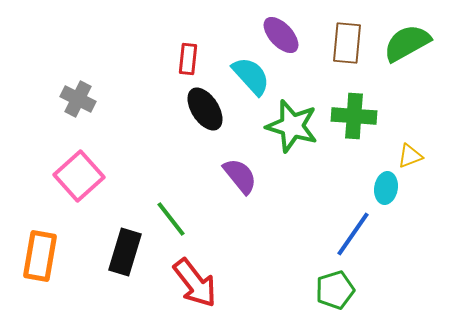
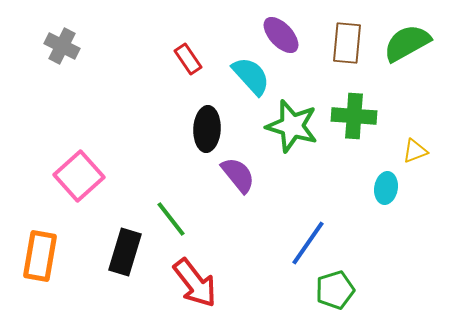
red rectangle: rotated 40 degrees counterclockwise
gray cross: moved 16 px left, 53 px up
black ellipse: moved 2 px right, 20 px down; rotated 36 degrees clockwise
yellow triangle: moved 5 px right, 5 px up
purple semicircle: moved 2 px left, 1 px up
blue line: moved 45 px left, 9 px down
